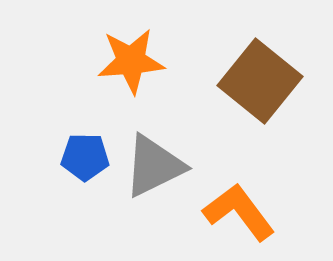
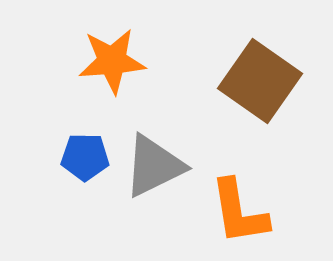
orange star: moved 19 px left
brown square: rotated 4 degrees counterclockwise
orange L-shape: rotated 152 degrees counterclockwise
